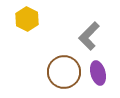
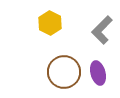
yellow hexagon: moved 23 px right, 4 px down
gray L-shape: moved 13 px right, 6 px up
